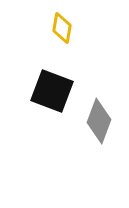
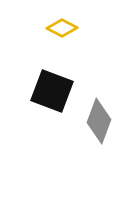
yellow diamond: rotated 72 degrees counterclockwise
